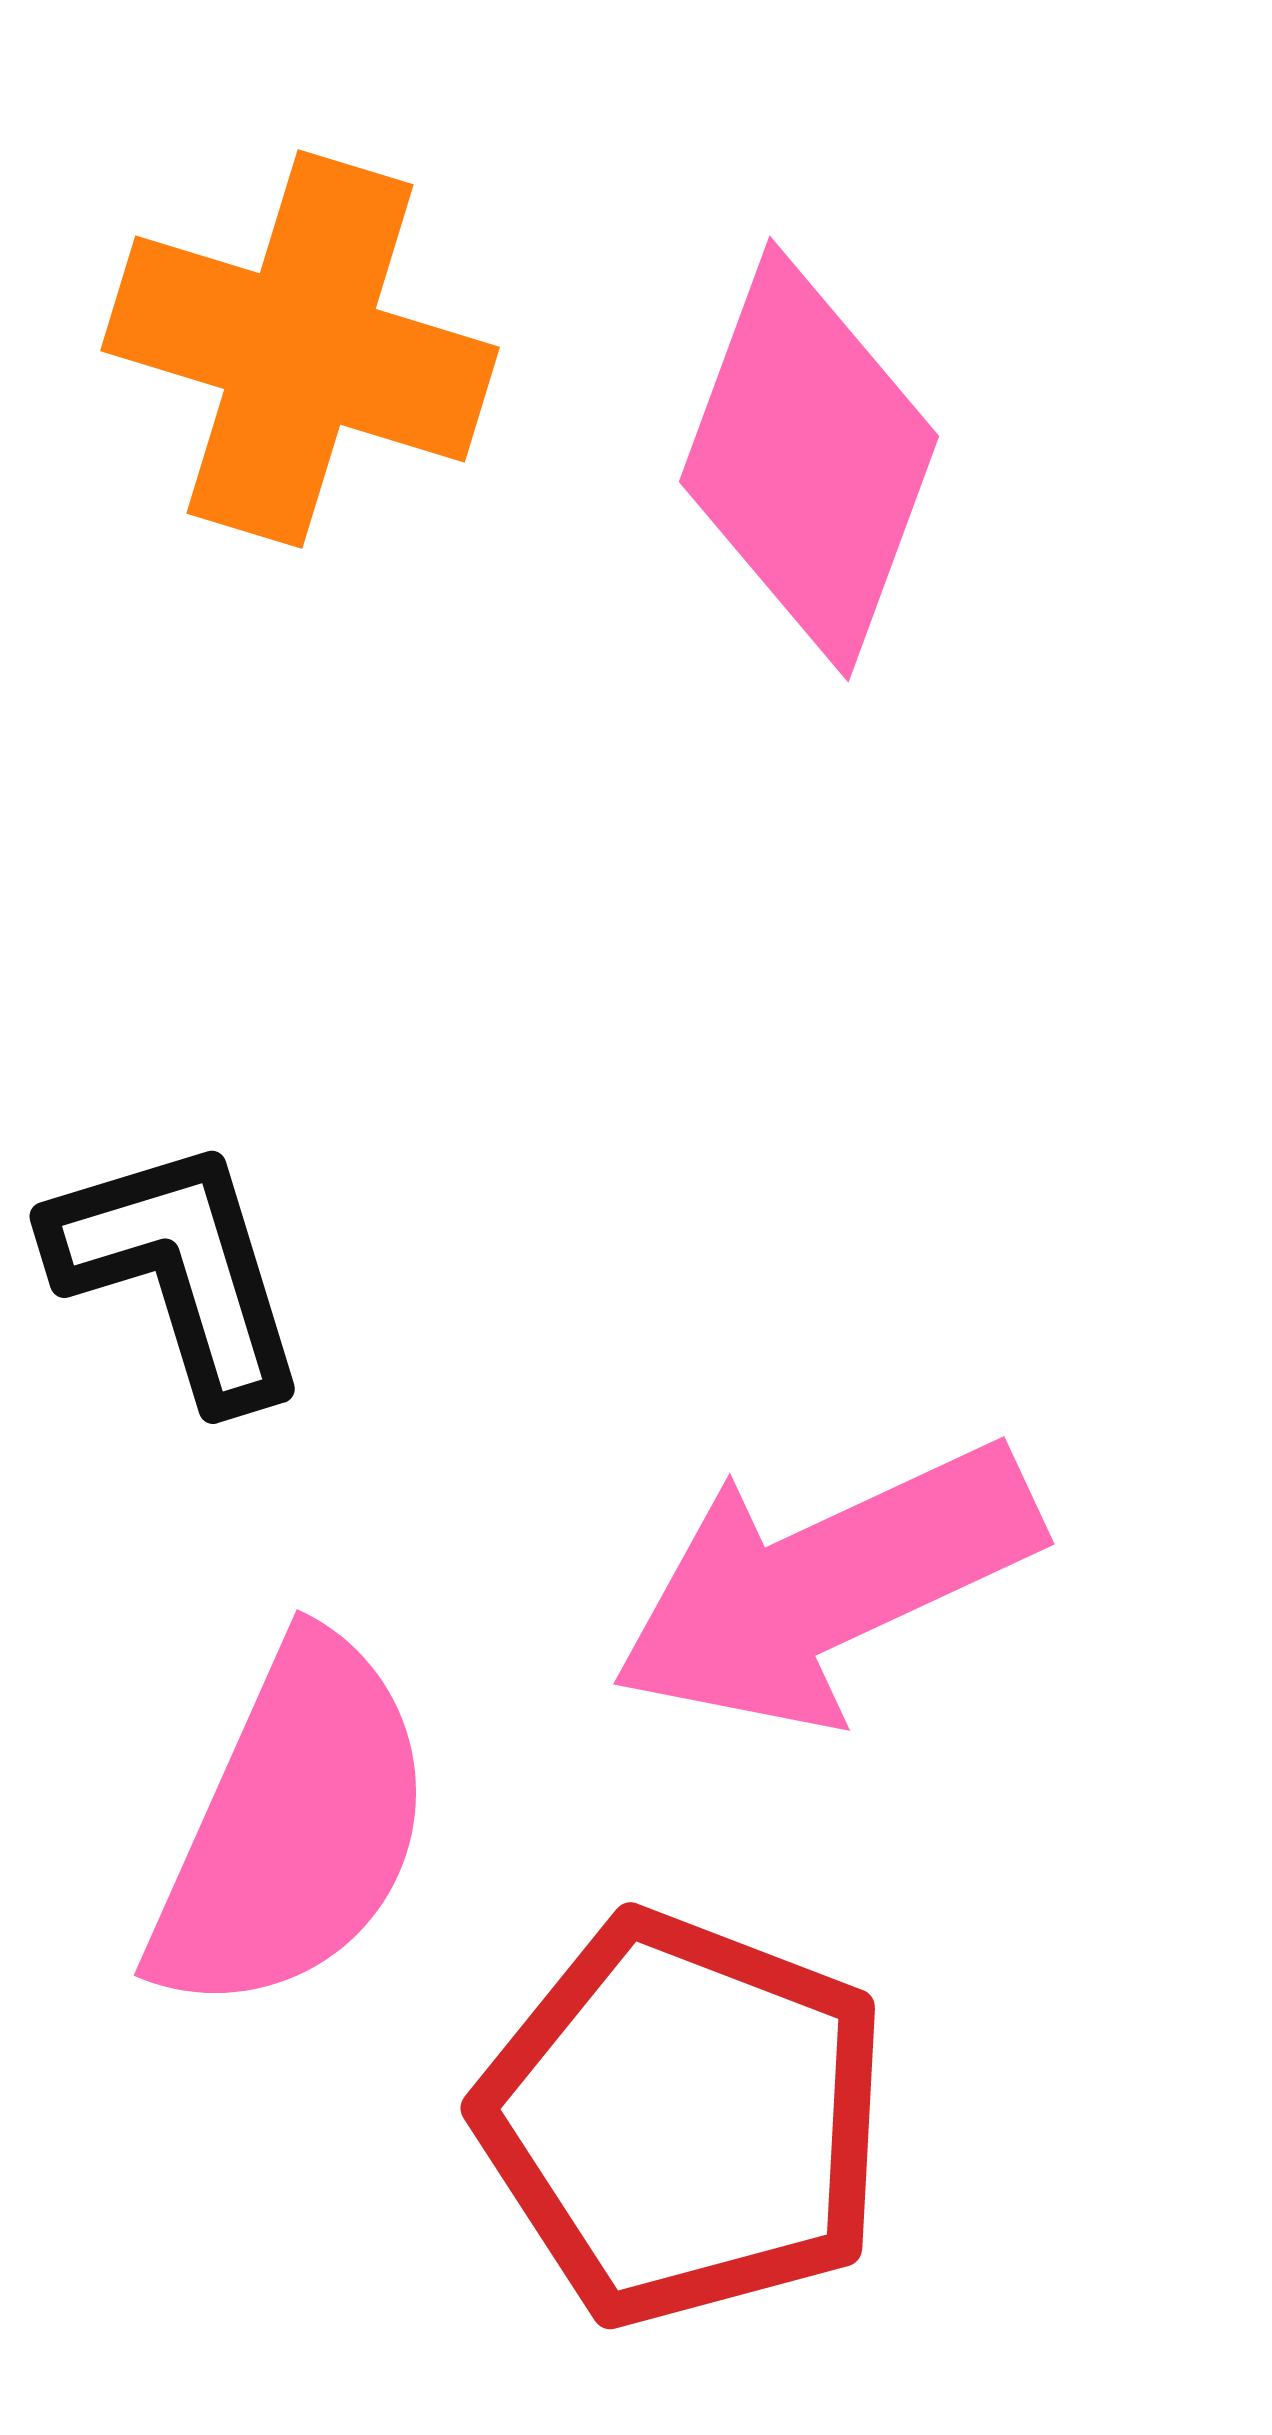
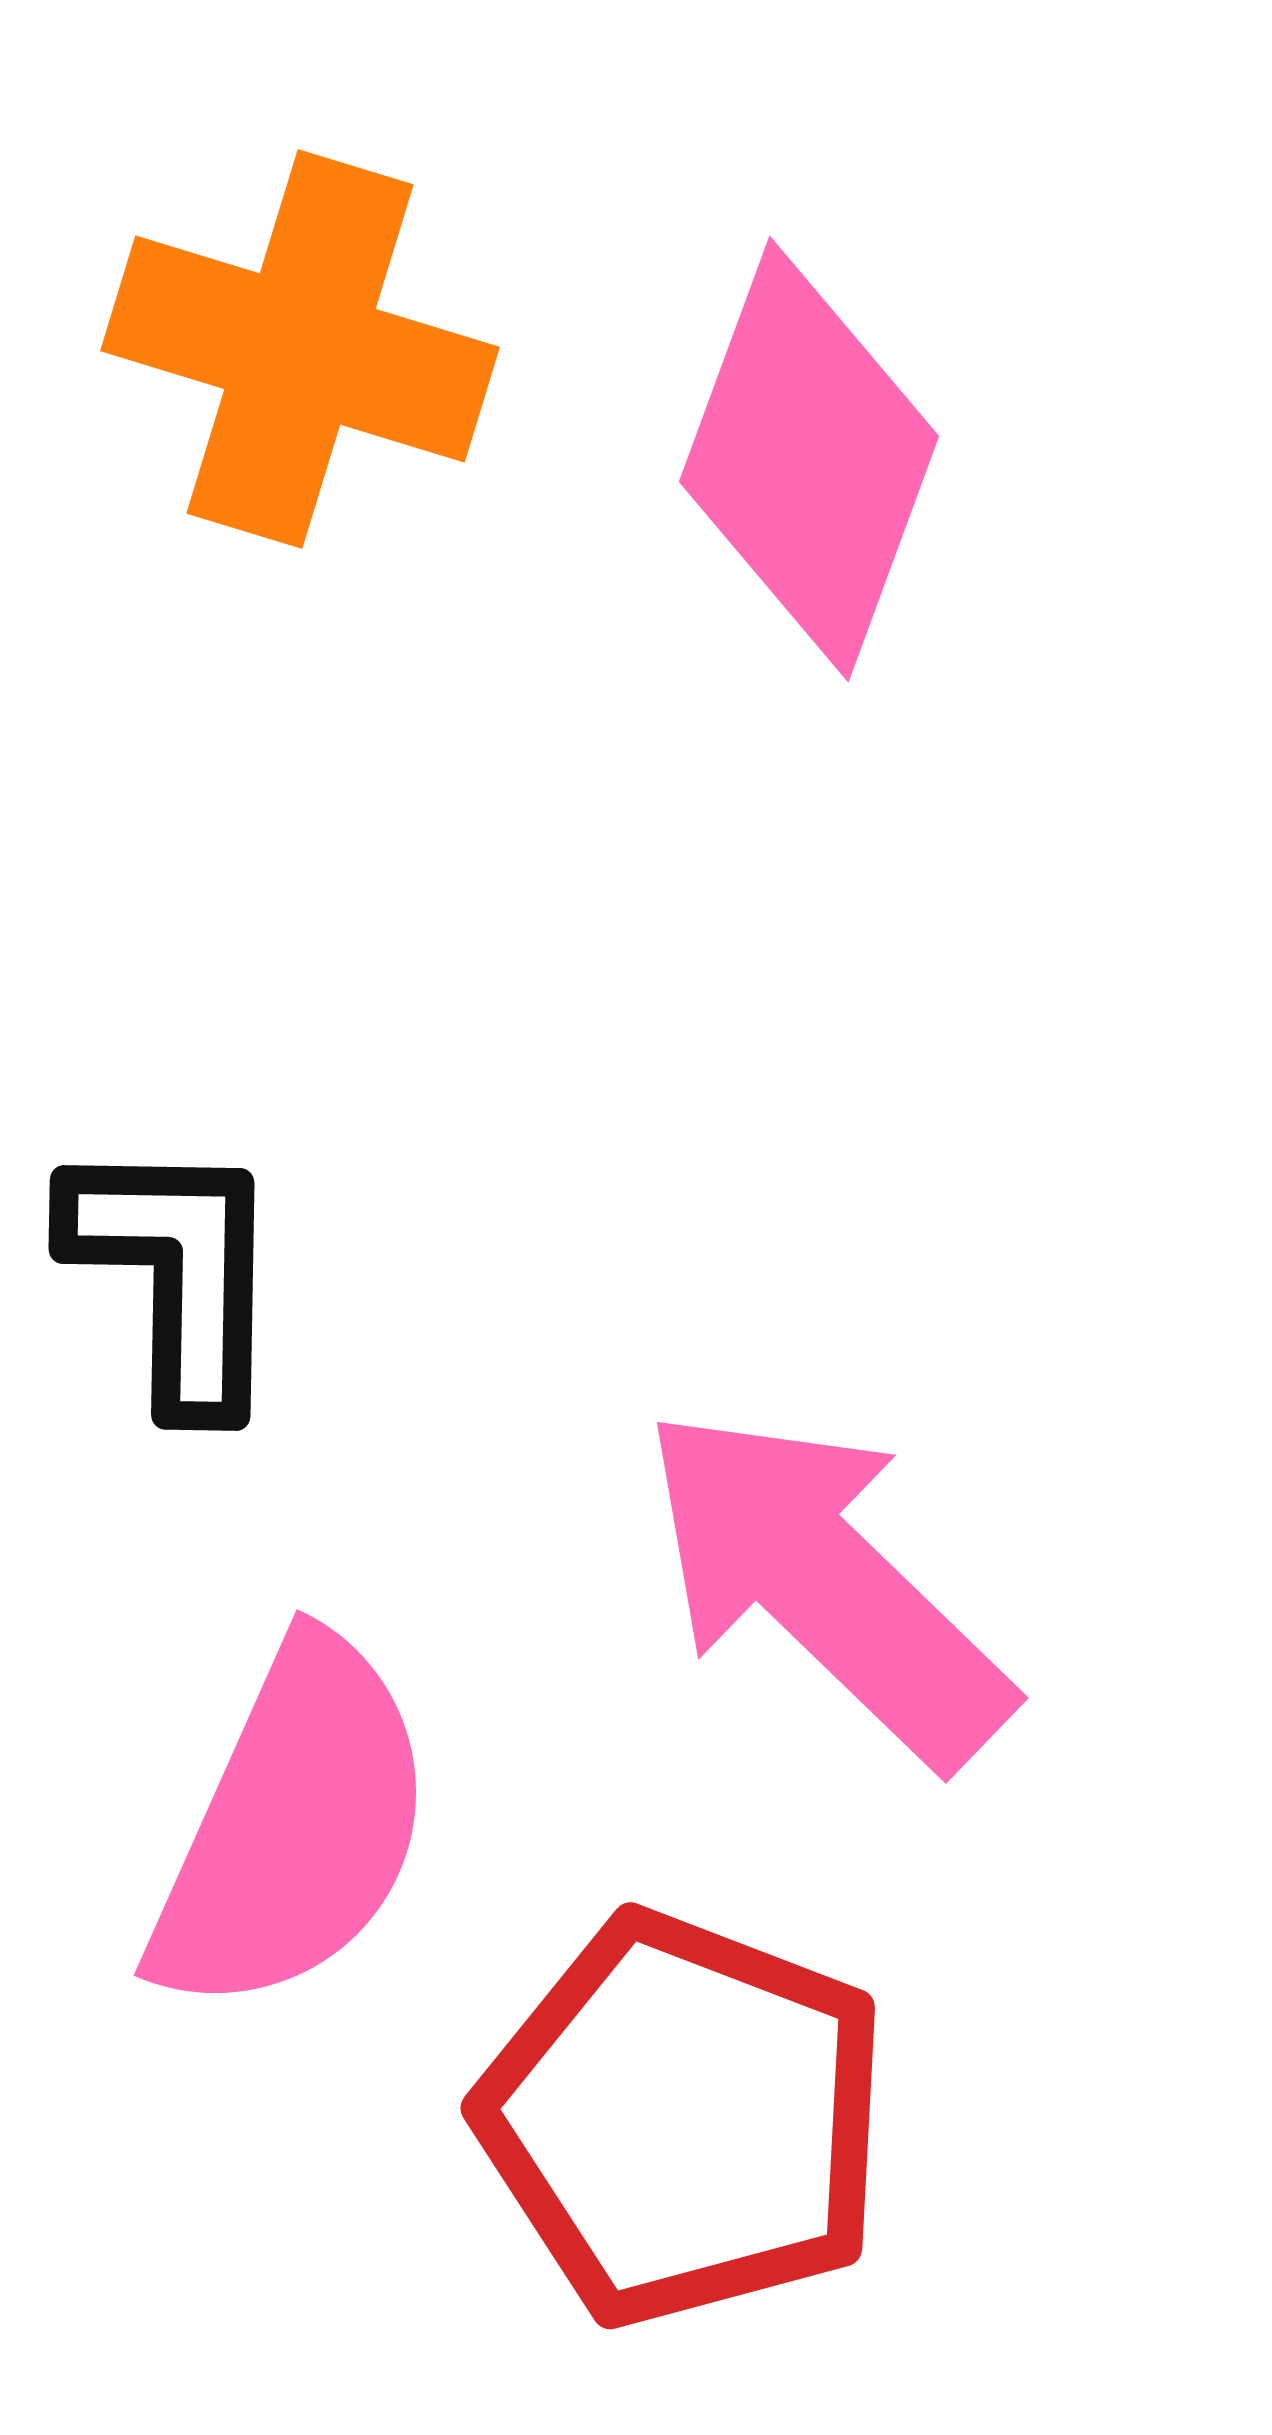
black L-shape: moved 3 px left, 2 px down; rotated 18 degrees clockwise
pink arrow: rotated 69 degrees clockwise
